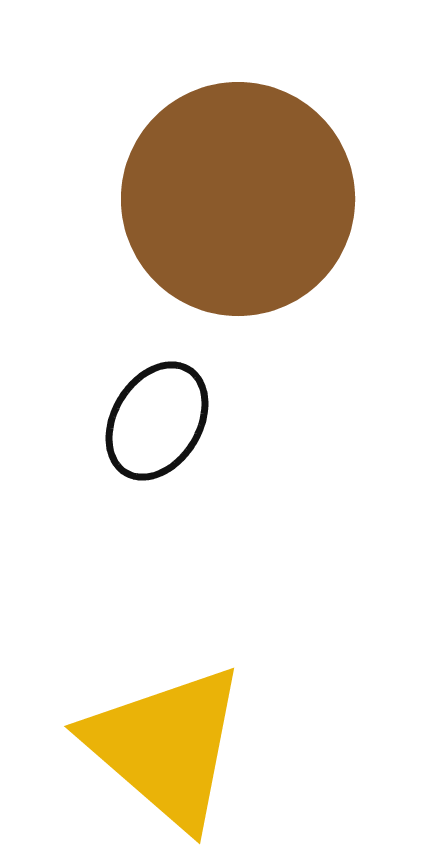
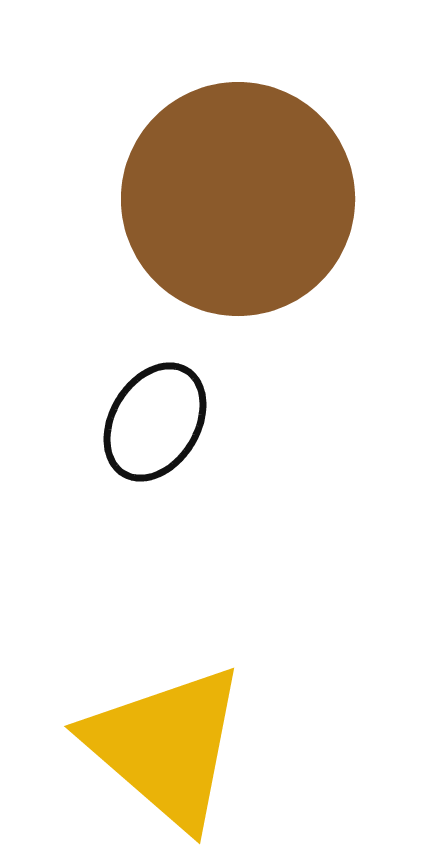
black ellipse: moved 2 px left, 1 px down
